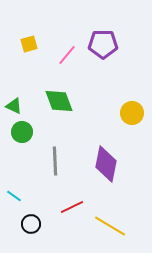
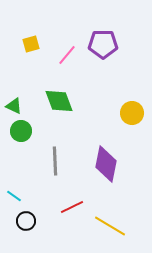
yellow square: moved 2 px right
green circle: moved 1 px left, 1 px up
black circle: moved 5 px left, 3 px up
